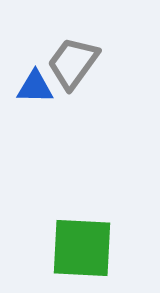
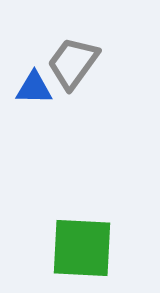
blue triangle: moved 1 px left, 1 px down
